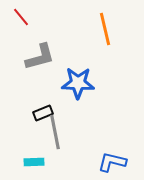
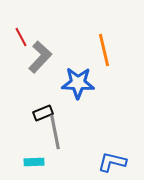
red line: moved 20 px down; rotated 12 degrees clockwise
orange line: moved 1 px left, 21 px down
gray L-shape: rotated 32 degrees counterclockwise
